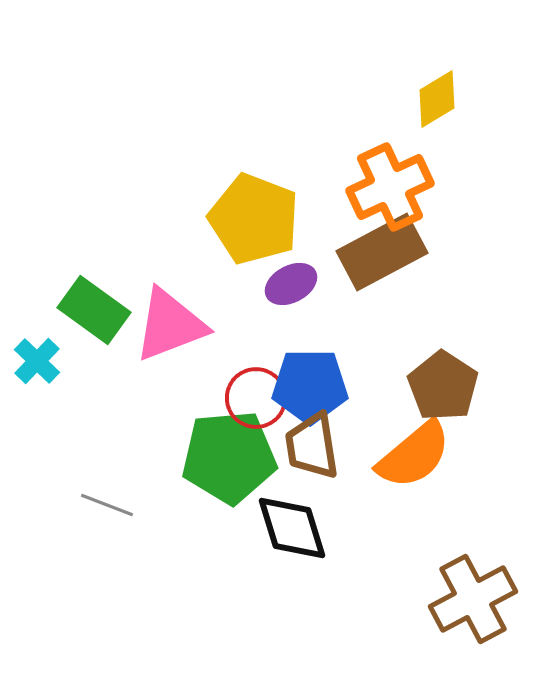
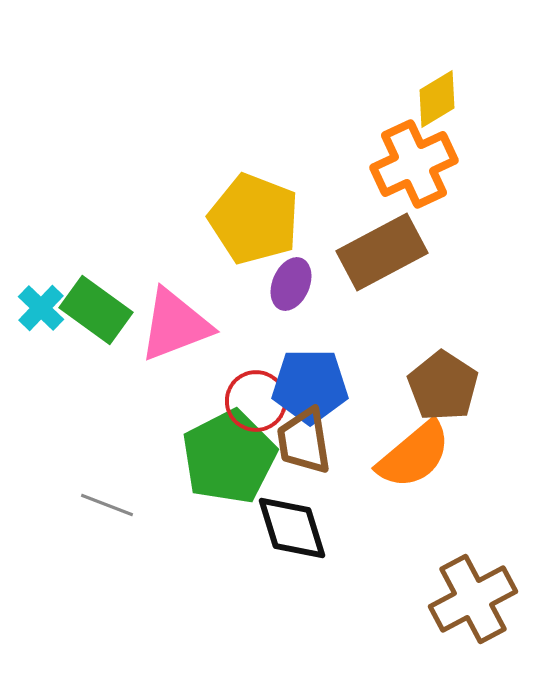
orange cross: moved 24 px right, 23 px up
purple ellipse: rotated 39 degrees counterclockwise
green rectangle: moved 2 px right
pink triangle: moved 5 px right
cyan cross: moved 4 px right, 53 px up
red circle: moved 3 px down
brown trapezoid: moved 8 px left, 5 px up
green pentagon: rotated 22 degrees counterclockwise
